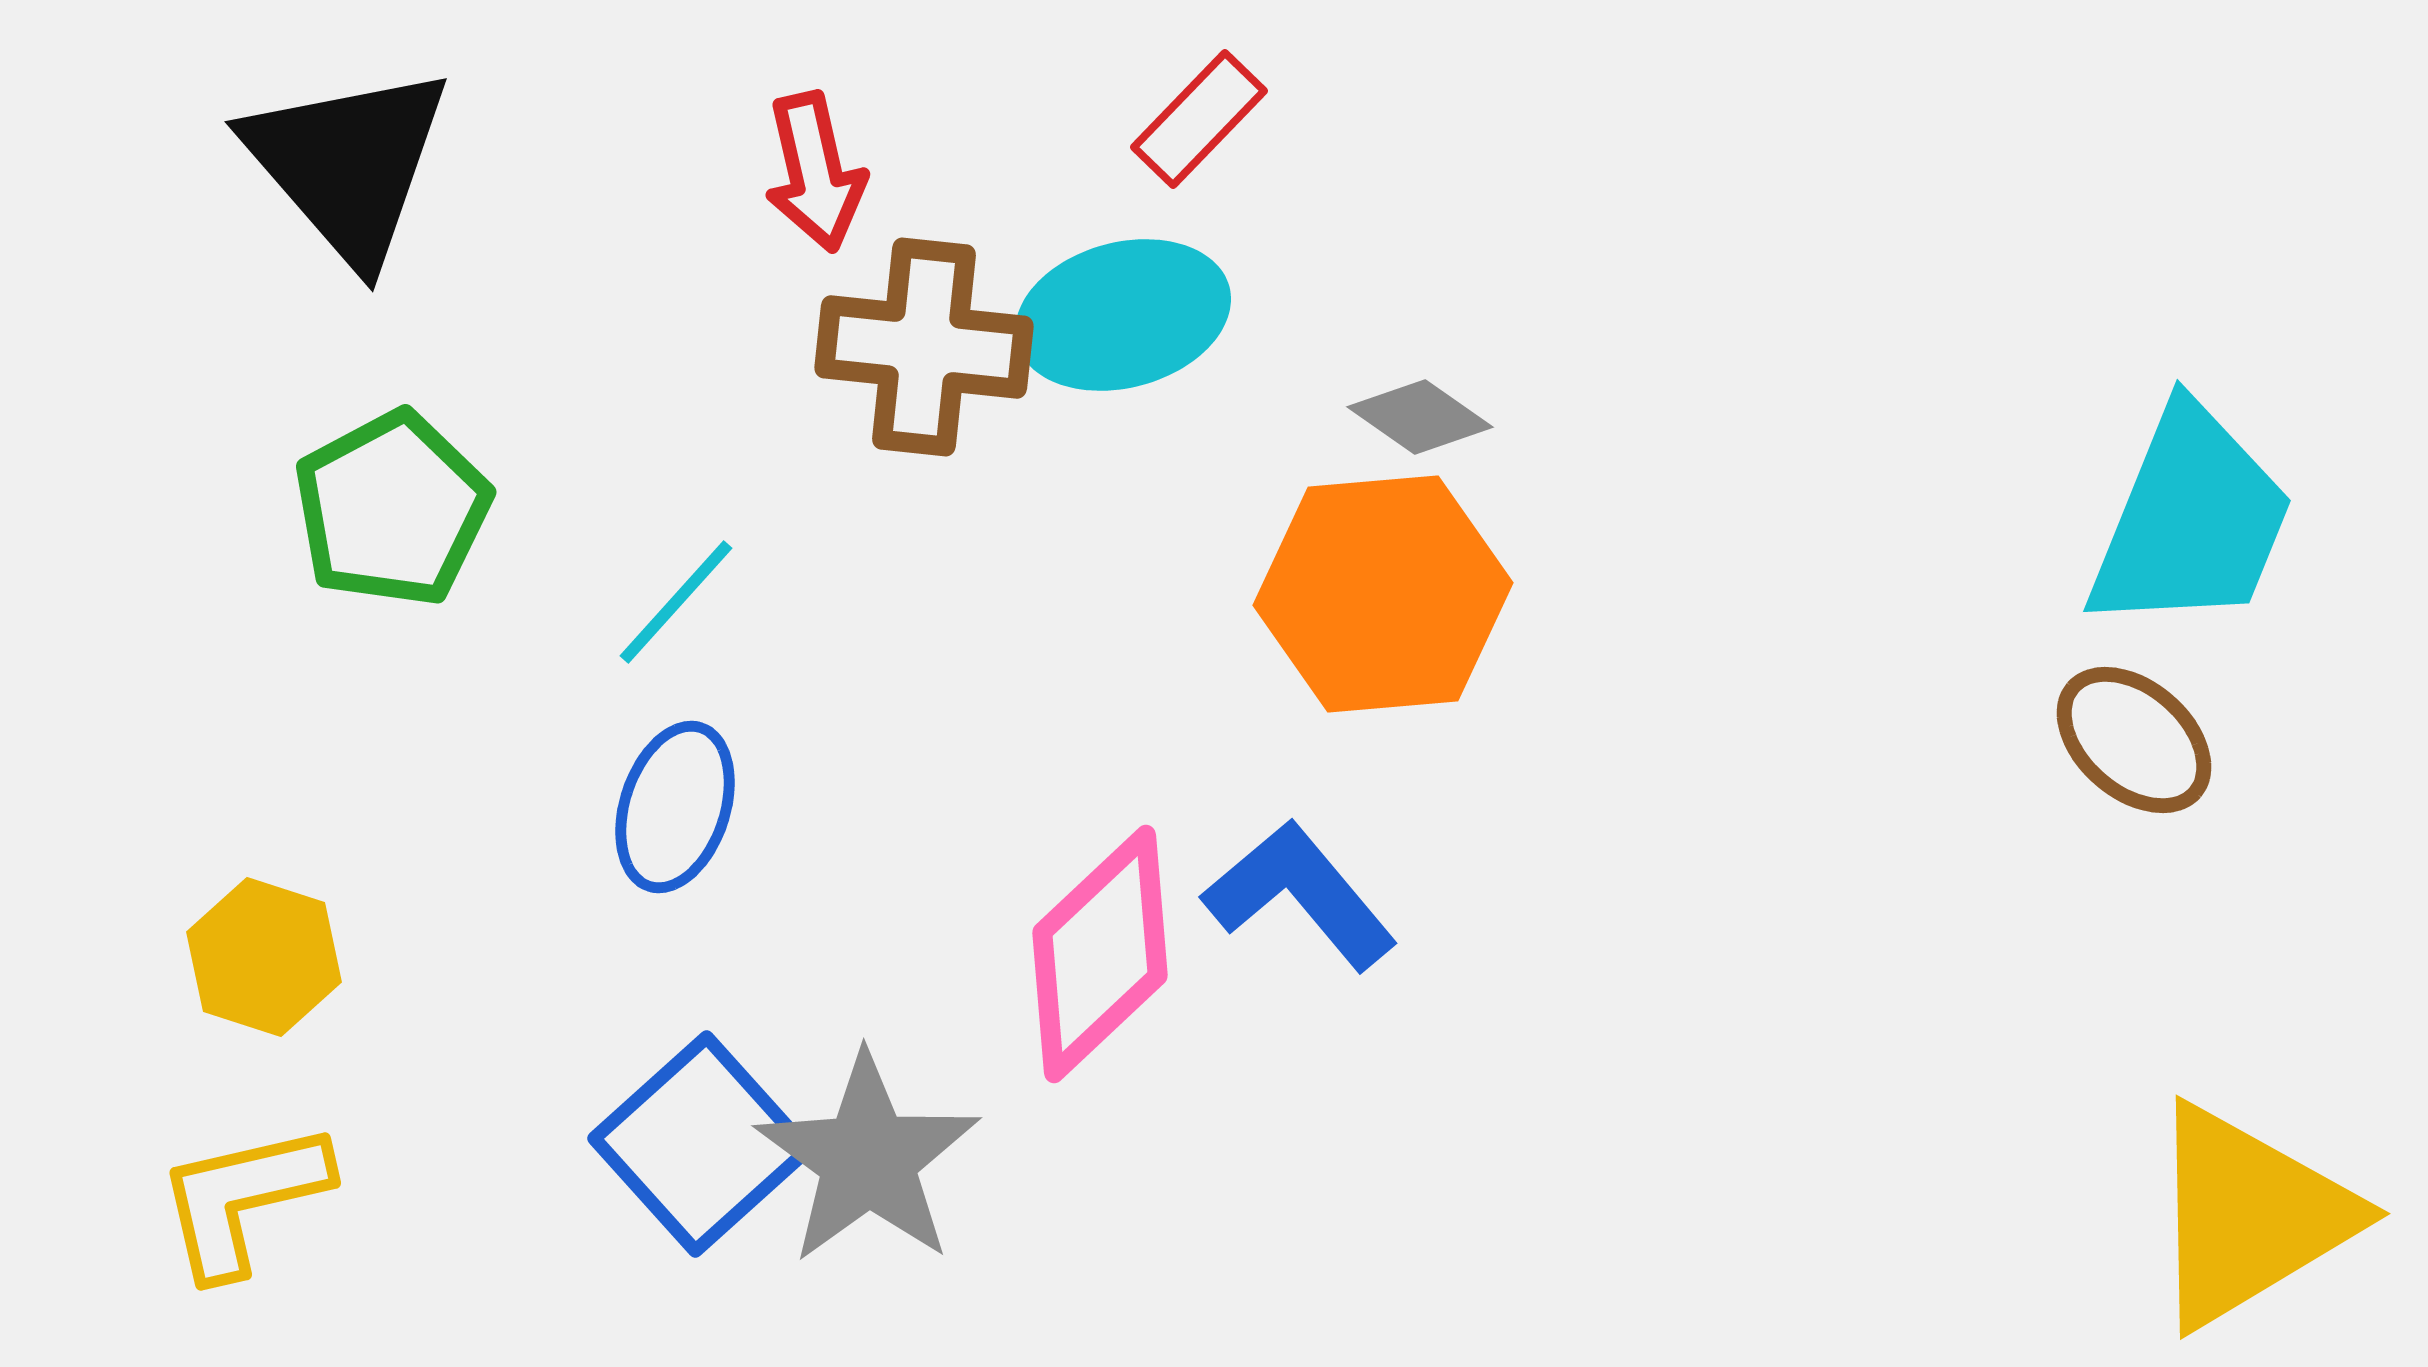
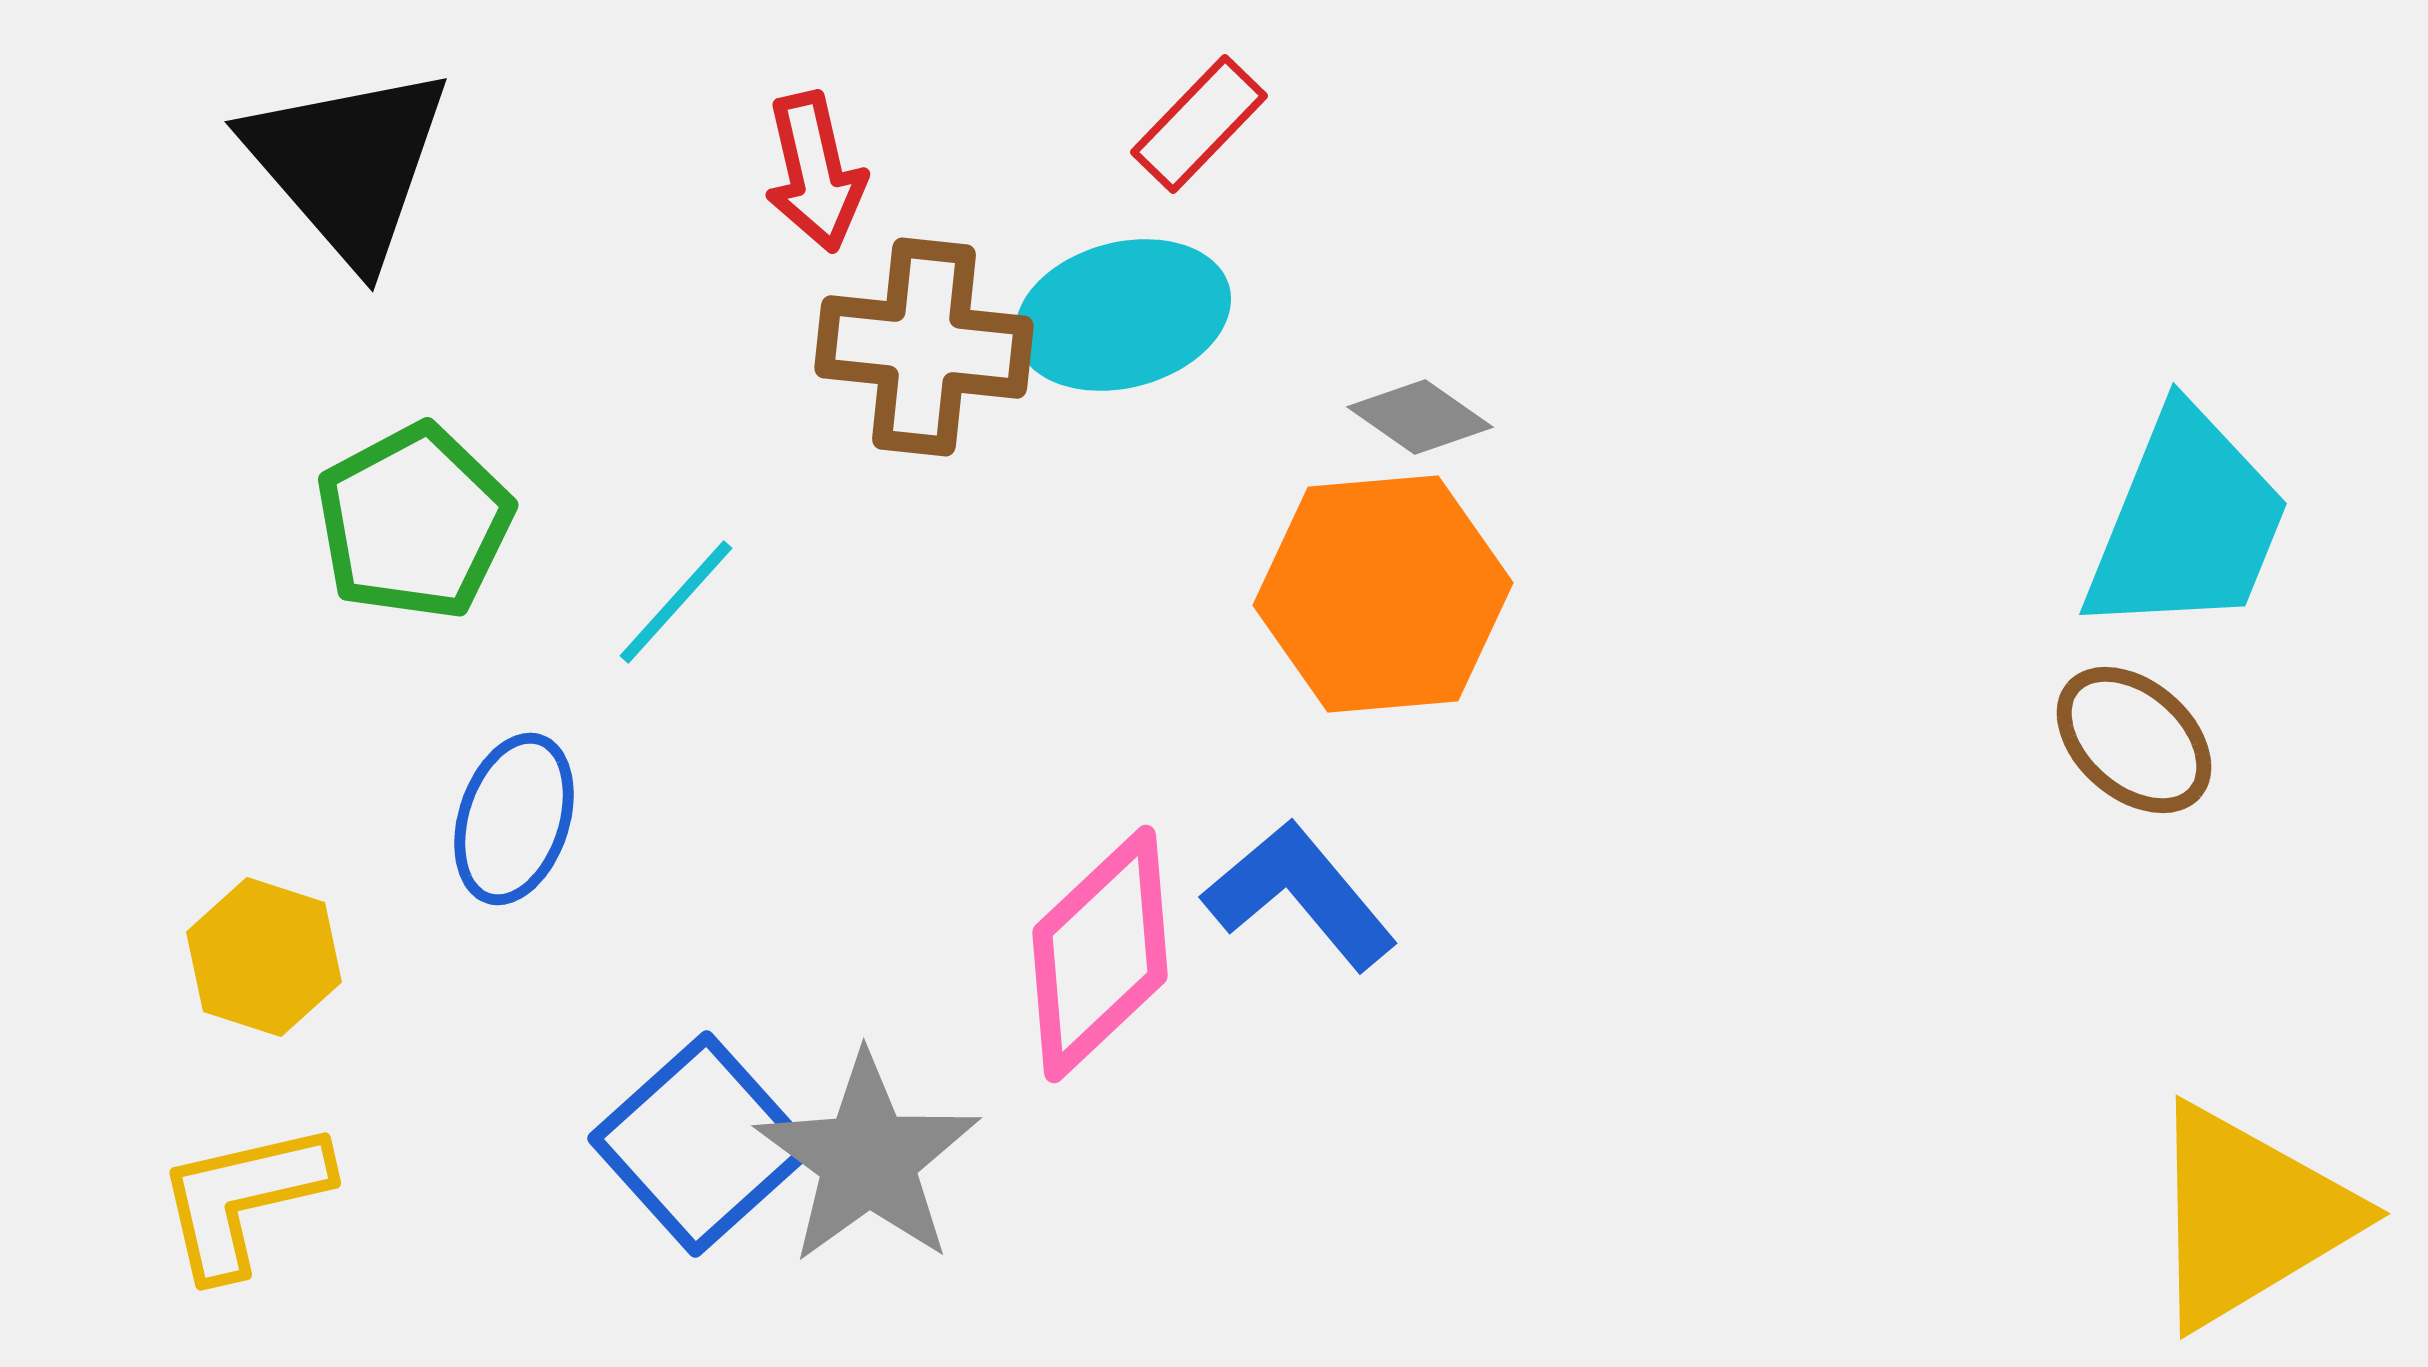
red rectangle: moved 5 px down
green pentagon: moved 22 px right, 13 px down
cyan trapezoid: moved 4 px left, 3 px down
blue ellipse: moved 161 px left, 12 px down
